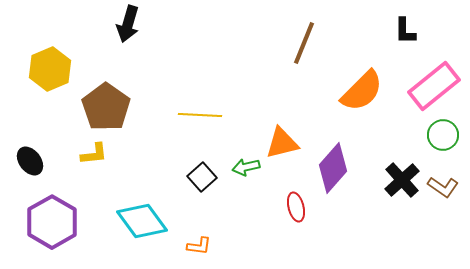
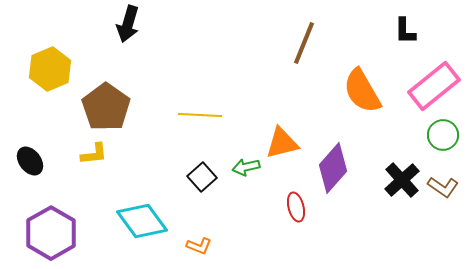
orange semicircle: rotated 105 degrees clockwise
purple hexagon: moved 1 px left, 11 px down
orange L-shape: rotated 15 degrees clockwise
